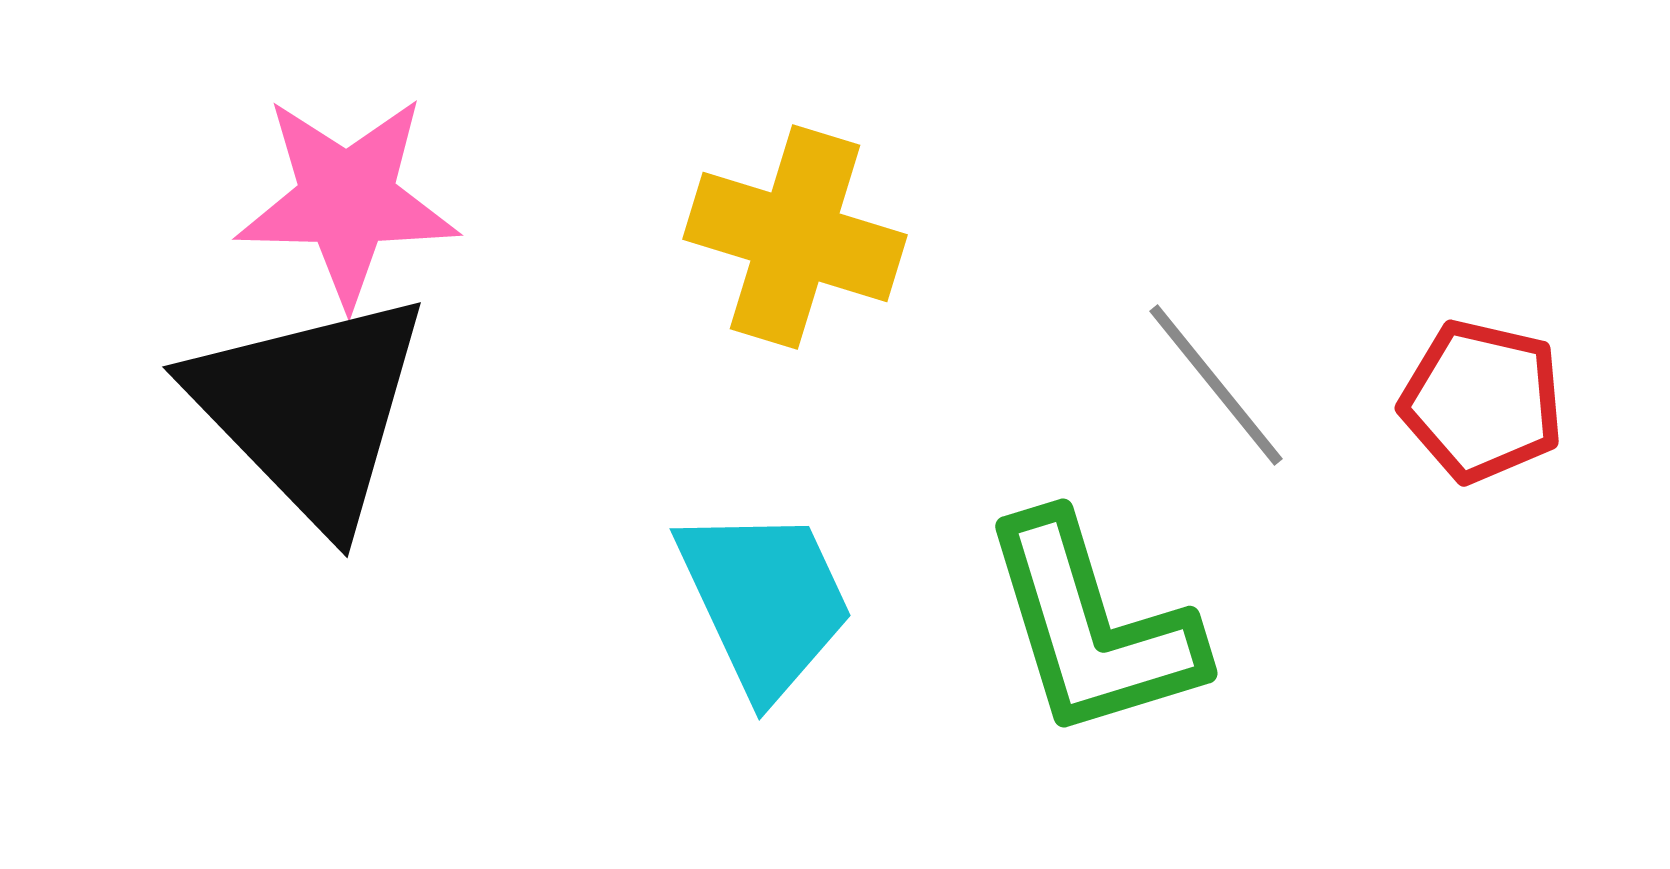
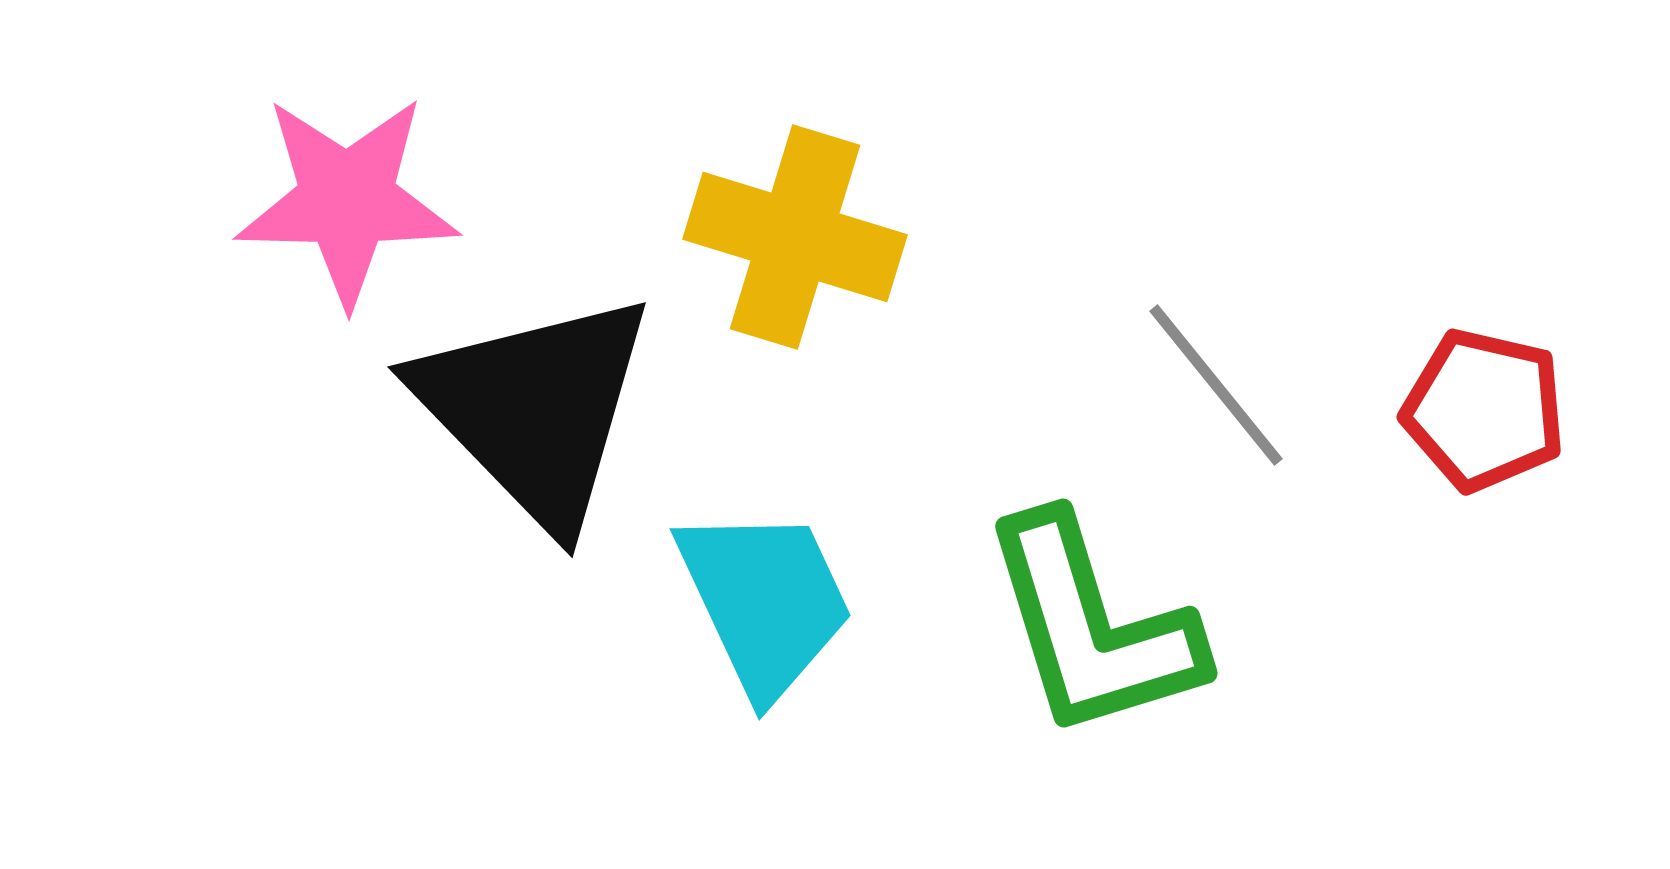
red pentagon: moved 2 px right, 9 px down
black triangle: moved 225 px right
